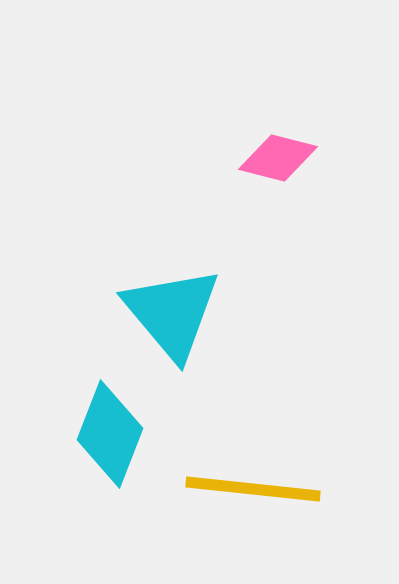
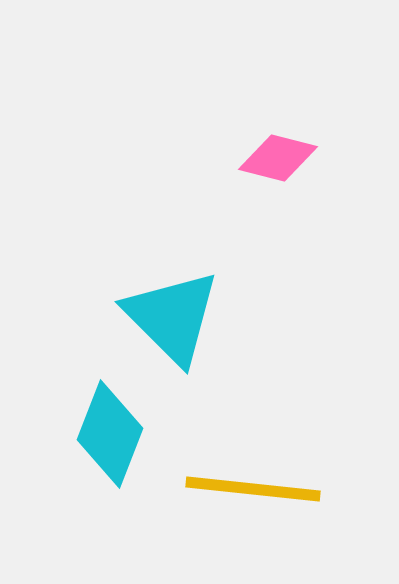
cyan triangle: moved 4 px down; rotated 5 degrees counterclockwise
